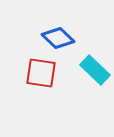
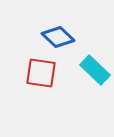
blue diamond: moved 1 px up
